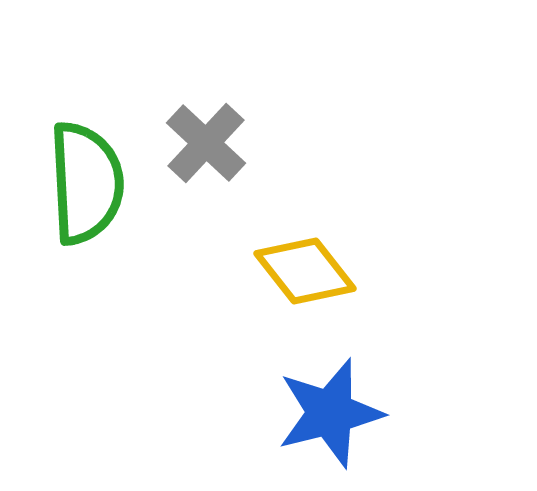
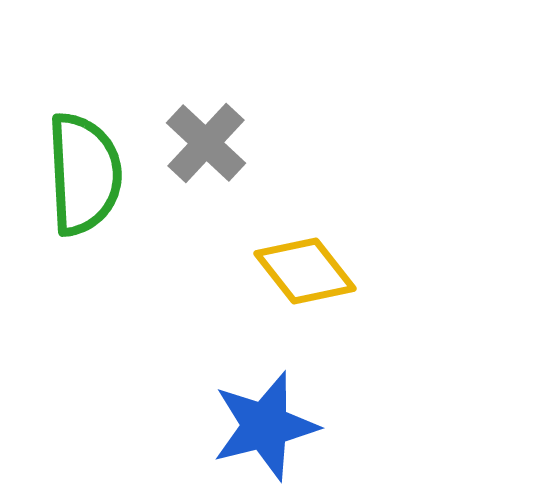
green semicircle: moved 2 px left, 9 px up
blue star: moved 65 px left, 13 px down
